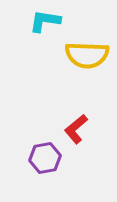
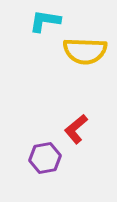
yellow semicircle: moved 2 px left, 4 px up
